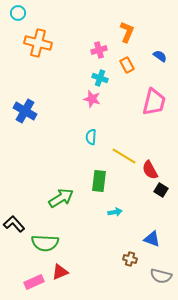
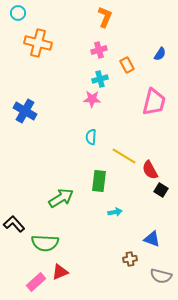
orange L-shape: moved 22 px left, 15 px up
blue semicircle: moved 2 px up; rotated 88 degrees clockwise
cyan cross: moved 1 px down; rotated 35 degrees counterclockwise
pink star: rotated 12 degrees counterclockwise
brown cross: rotated 24 degrees counterclockwise
pink rectangle: moved 2 px right; rotated 18 degrees counterclockwise
